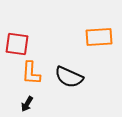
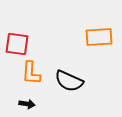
black semicircle: moved 4 px down
black arrow: rotated 112 degrees counterclockwise
